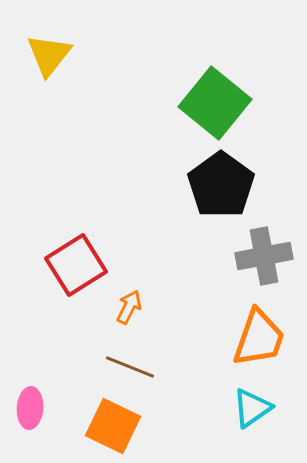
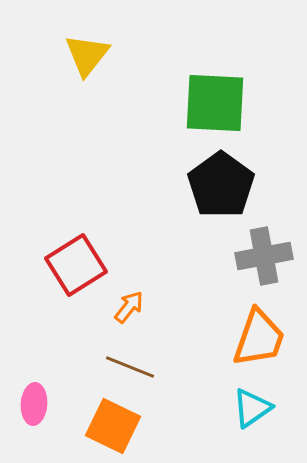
yellow triangle: moved 38 px right
green square: rotated 36 degrees counterclockwise
orange arrow: rotated 12 degrees clockwise
pink ellipse: moved 4 px right, 4 px up
